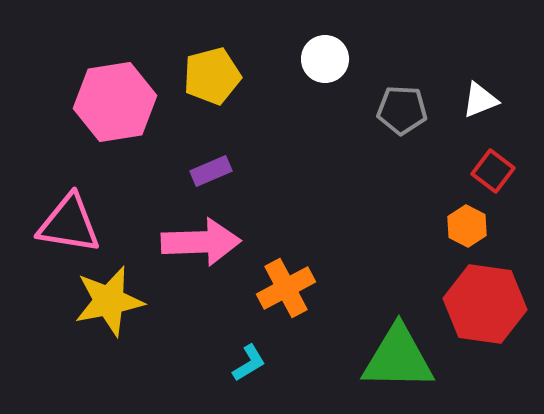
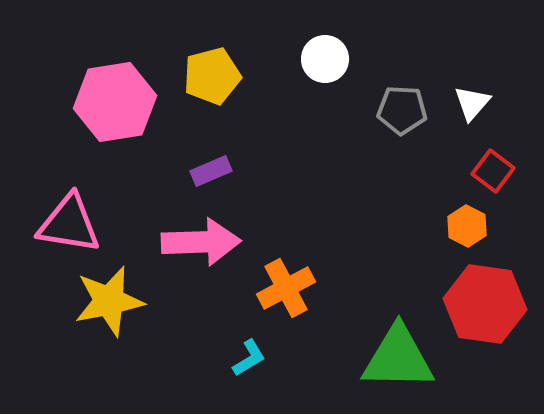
white triangle: moved 8 px left, 3 px down; rotated 27 degrees counterclockwise
cyan L-shape: moved 5 px up
